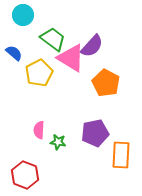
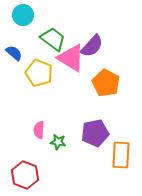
yellow pentagon: rotated 24 degrees counterclockwise
